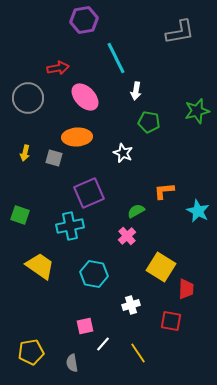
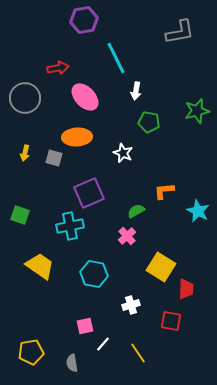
gray circle: moved 3 px left
